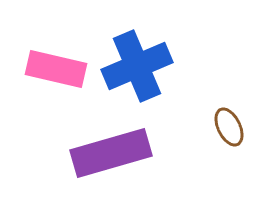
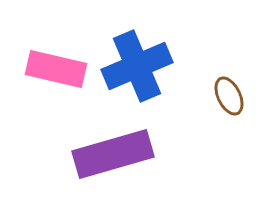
brown ellipse: moved 31 px up
purple rectangle: moved 2 px right, 1 px down
